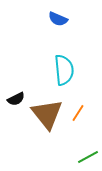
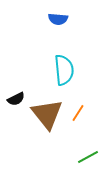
blue semicircle: rotated 18 degrees counterclockwise
